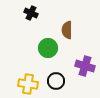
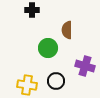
black cross: moved 1 px right, 3 px up; rotated 24 degrees counterclockwise
yellow cross: moved 1 px left, 1 px down
